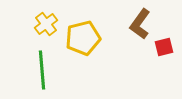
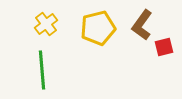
brown L-shape: moved 2 px right, 1 px down
yellow pentagon: moved 15 px right, 10 px up
